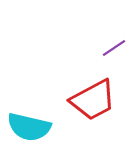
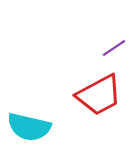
red trapezoid: moved 6 px right, 5 px up
